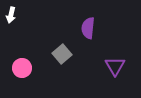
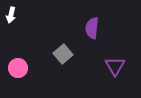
purple semicircle: moved 4 px right
gray square: moved 1 px right
pink circle: moved 4 px left
